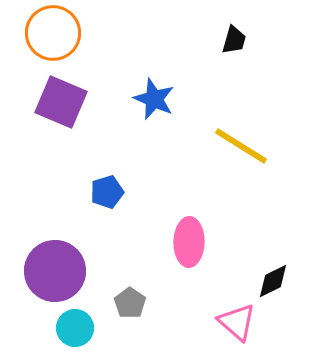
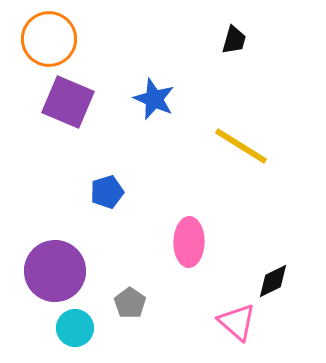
orange circle: moved 4 px left, 6 px down
purple square: moved 7 px right
